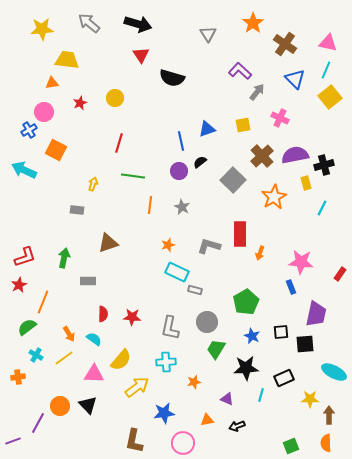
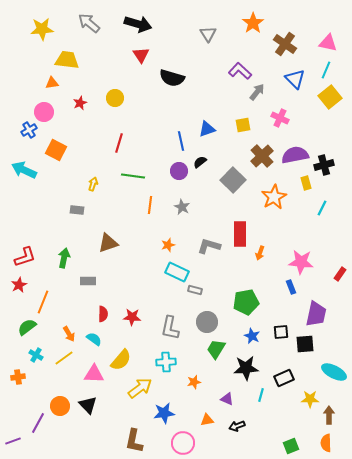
green pentagon at (246, 302): rotated 20 degrees clockwise
yellow arrow at (137, 387): moved 3 px right, 1 px down
